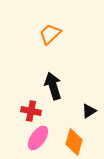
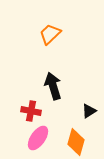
orange diamond: moved 2 px right
